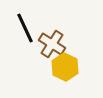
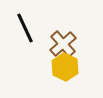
brown cross: moved 11 px right; rotated 16 degrees clockwise
